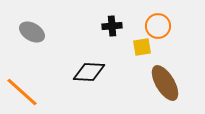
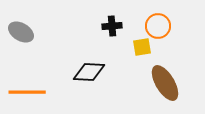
gray ellipse: moved 11 px left
orange line: moved 5 px right; rotated 42 degrees counterclockwise
